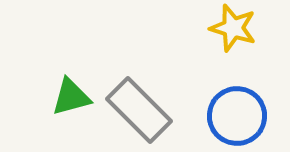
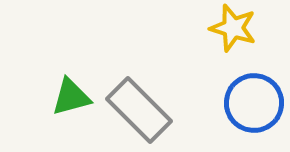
blue circle: moved 17 px right, 13 px up
